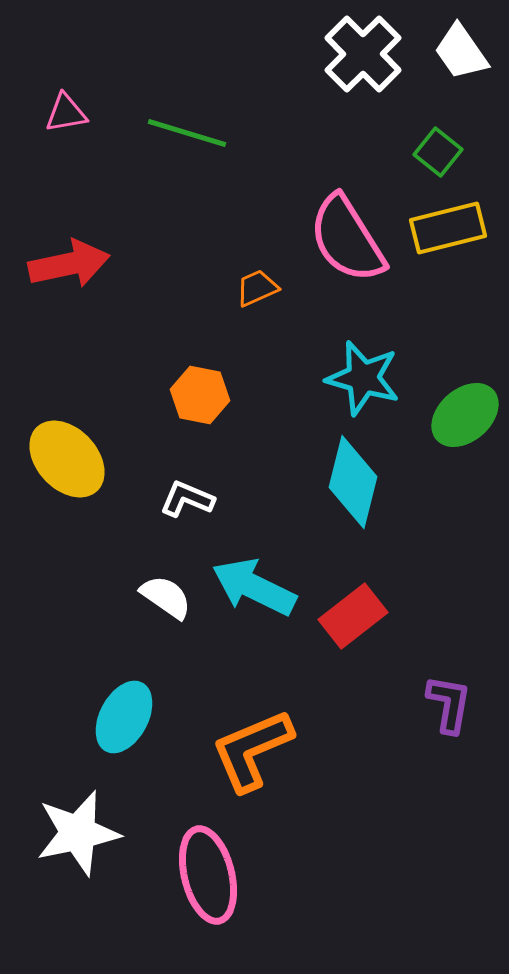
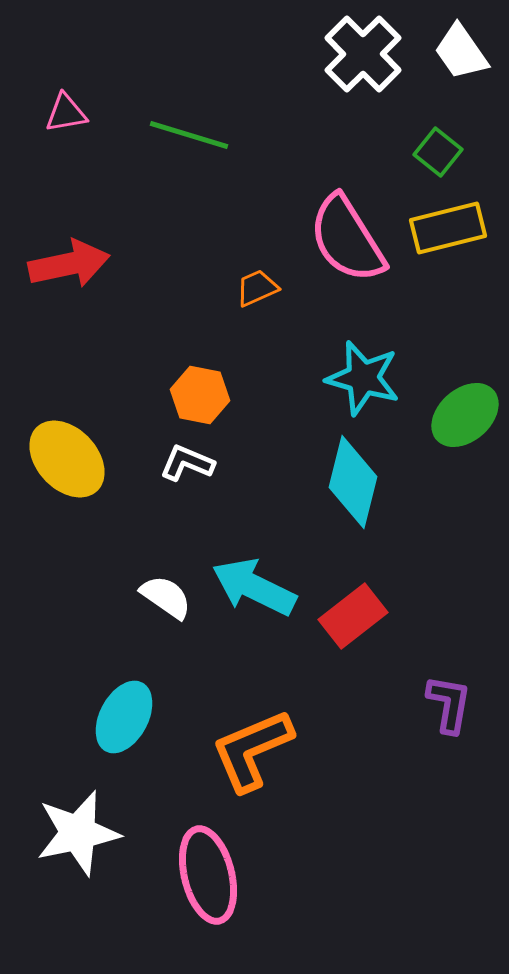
green line: moved 2 px right, 2 px down
white L-shape: moved 36 px up
